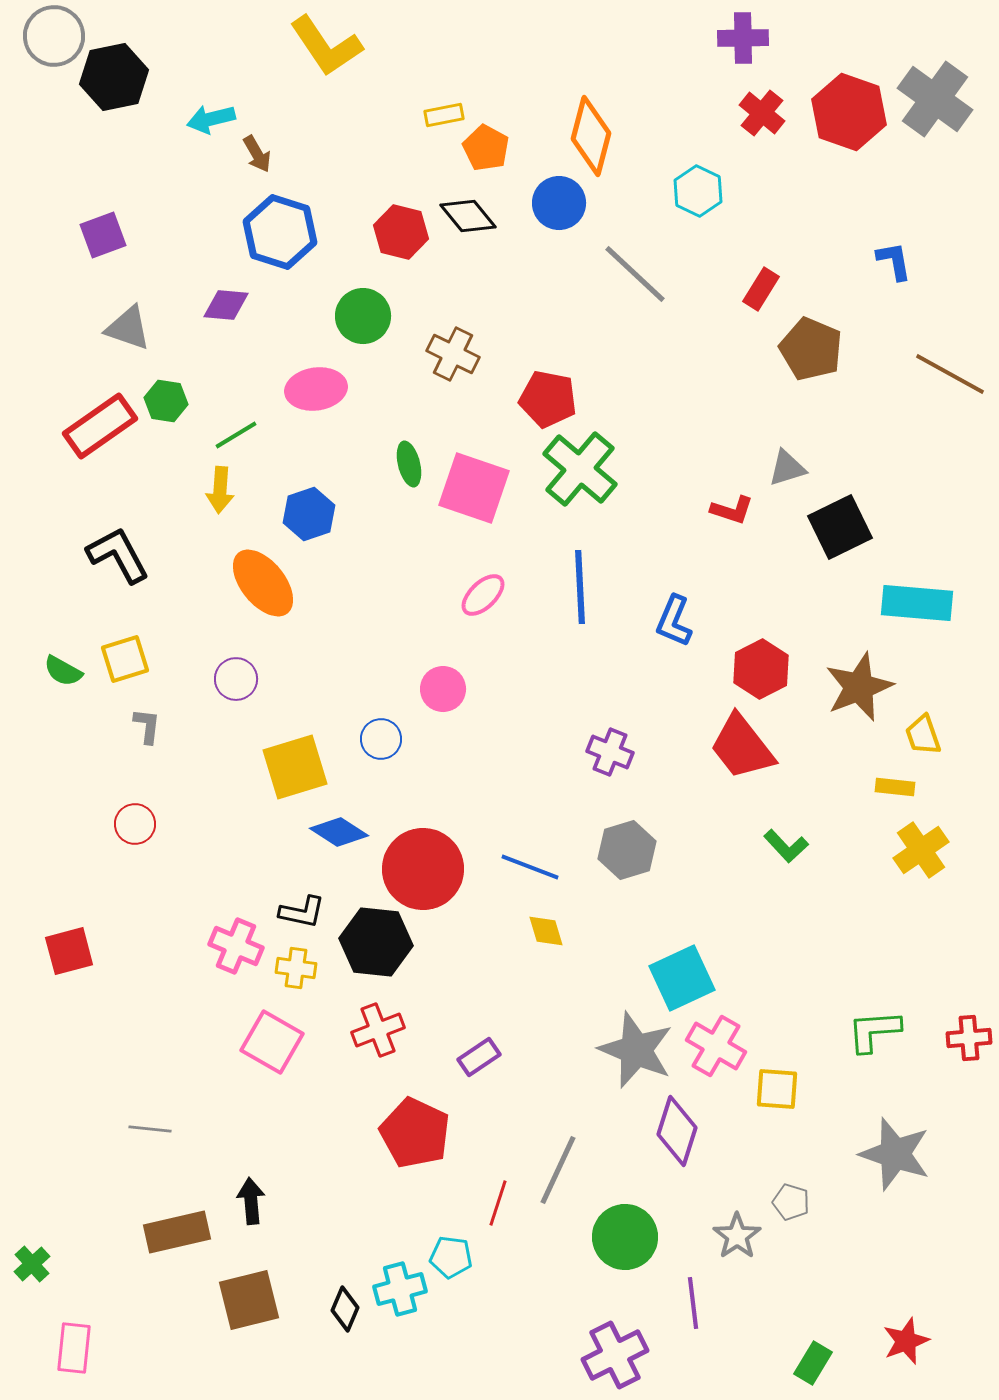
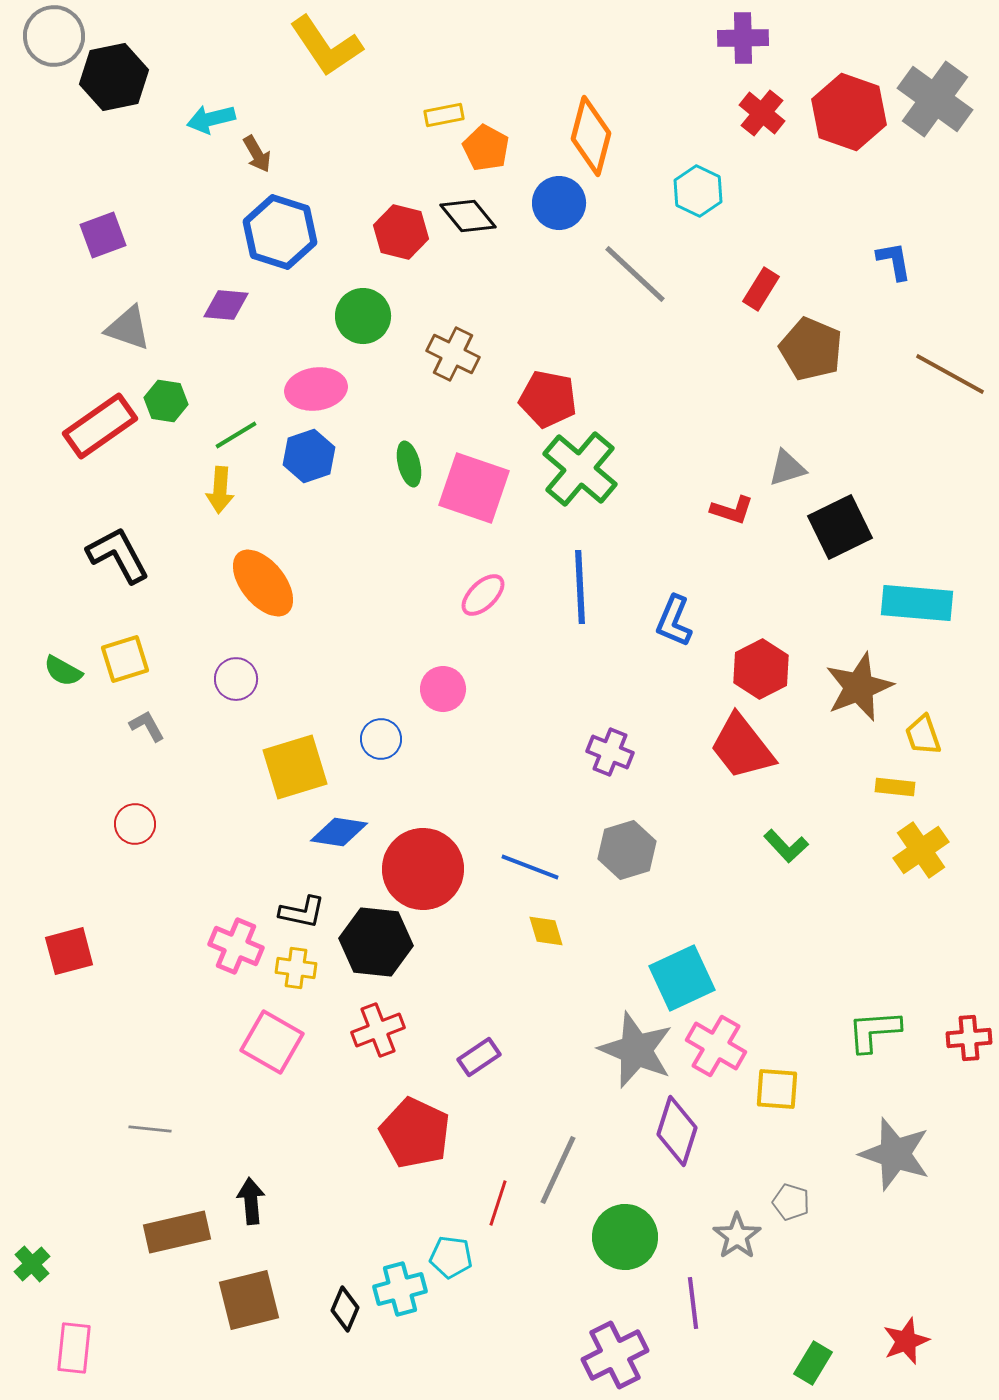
blue hexagon at (309, 514): moved 58 px up
gray L-shape at (147, 726): rotated 36 degrees counterclockwise
blue diamond at (339, 832): rotated 24 degrees counterclockwise
